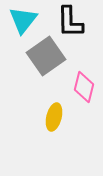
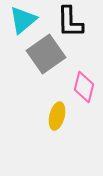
cyan triangle: rotated 12 degrees clockwise
gray square: moved 2 px up
yellow ellipse: moved 3 px right, 1 px up
